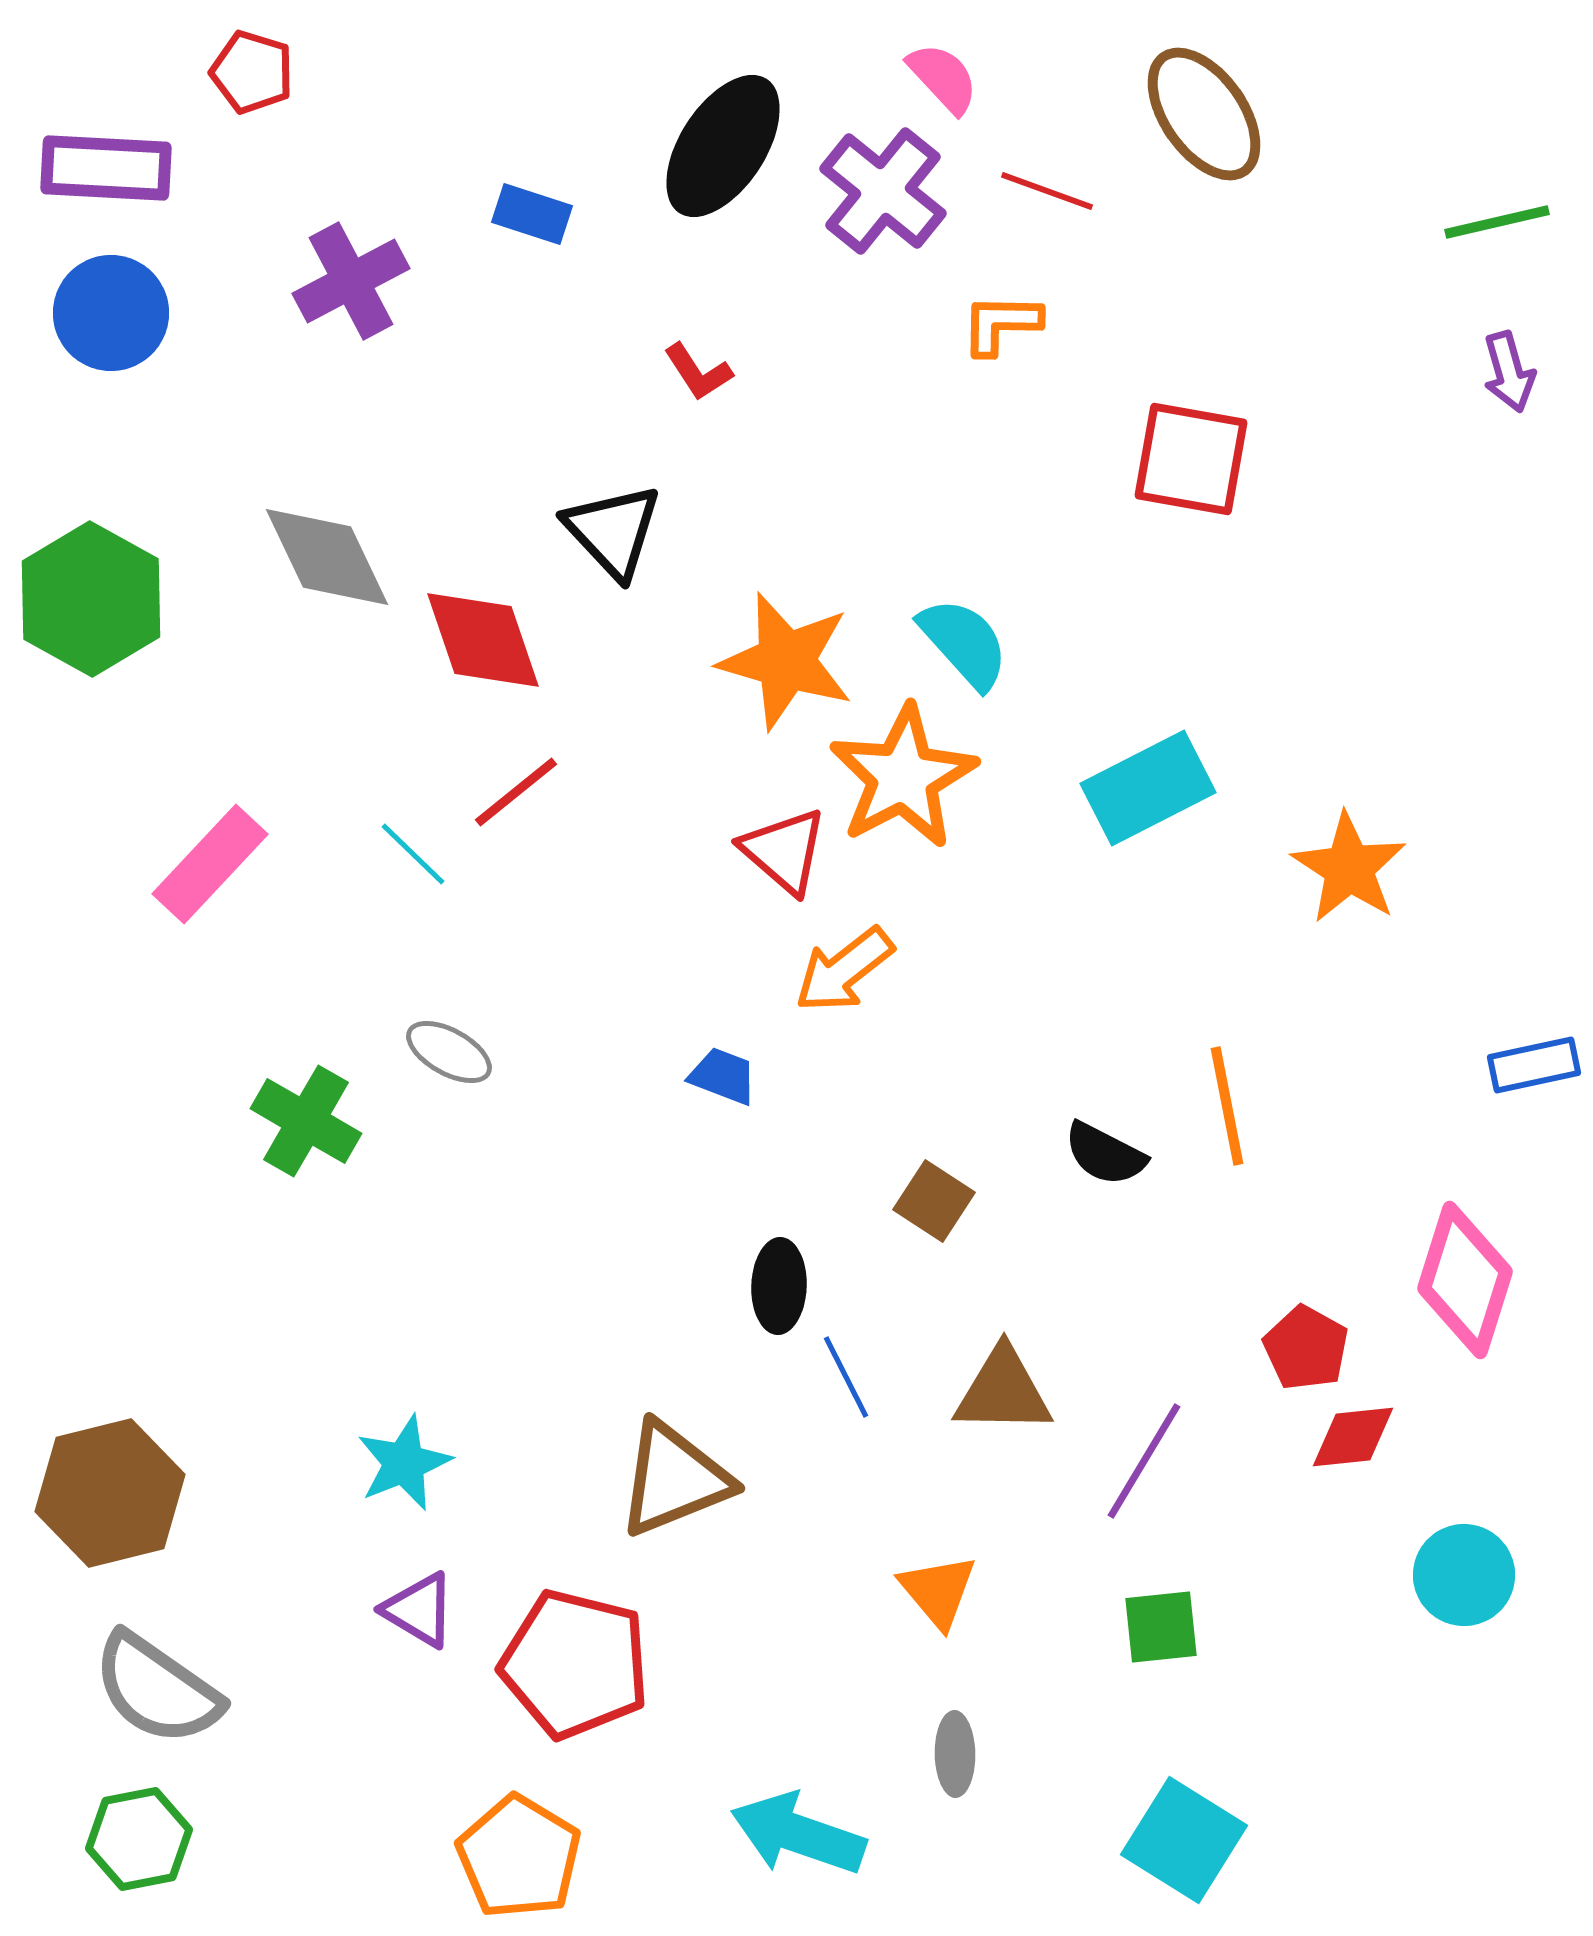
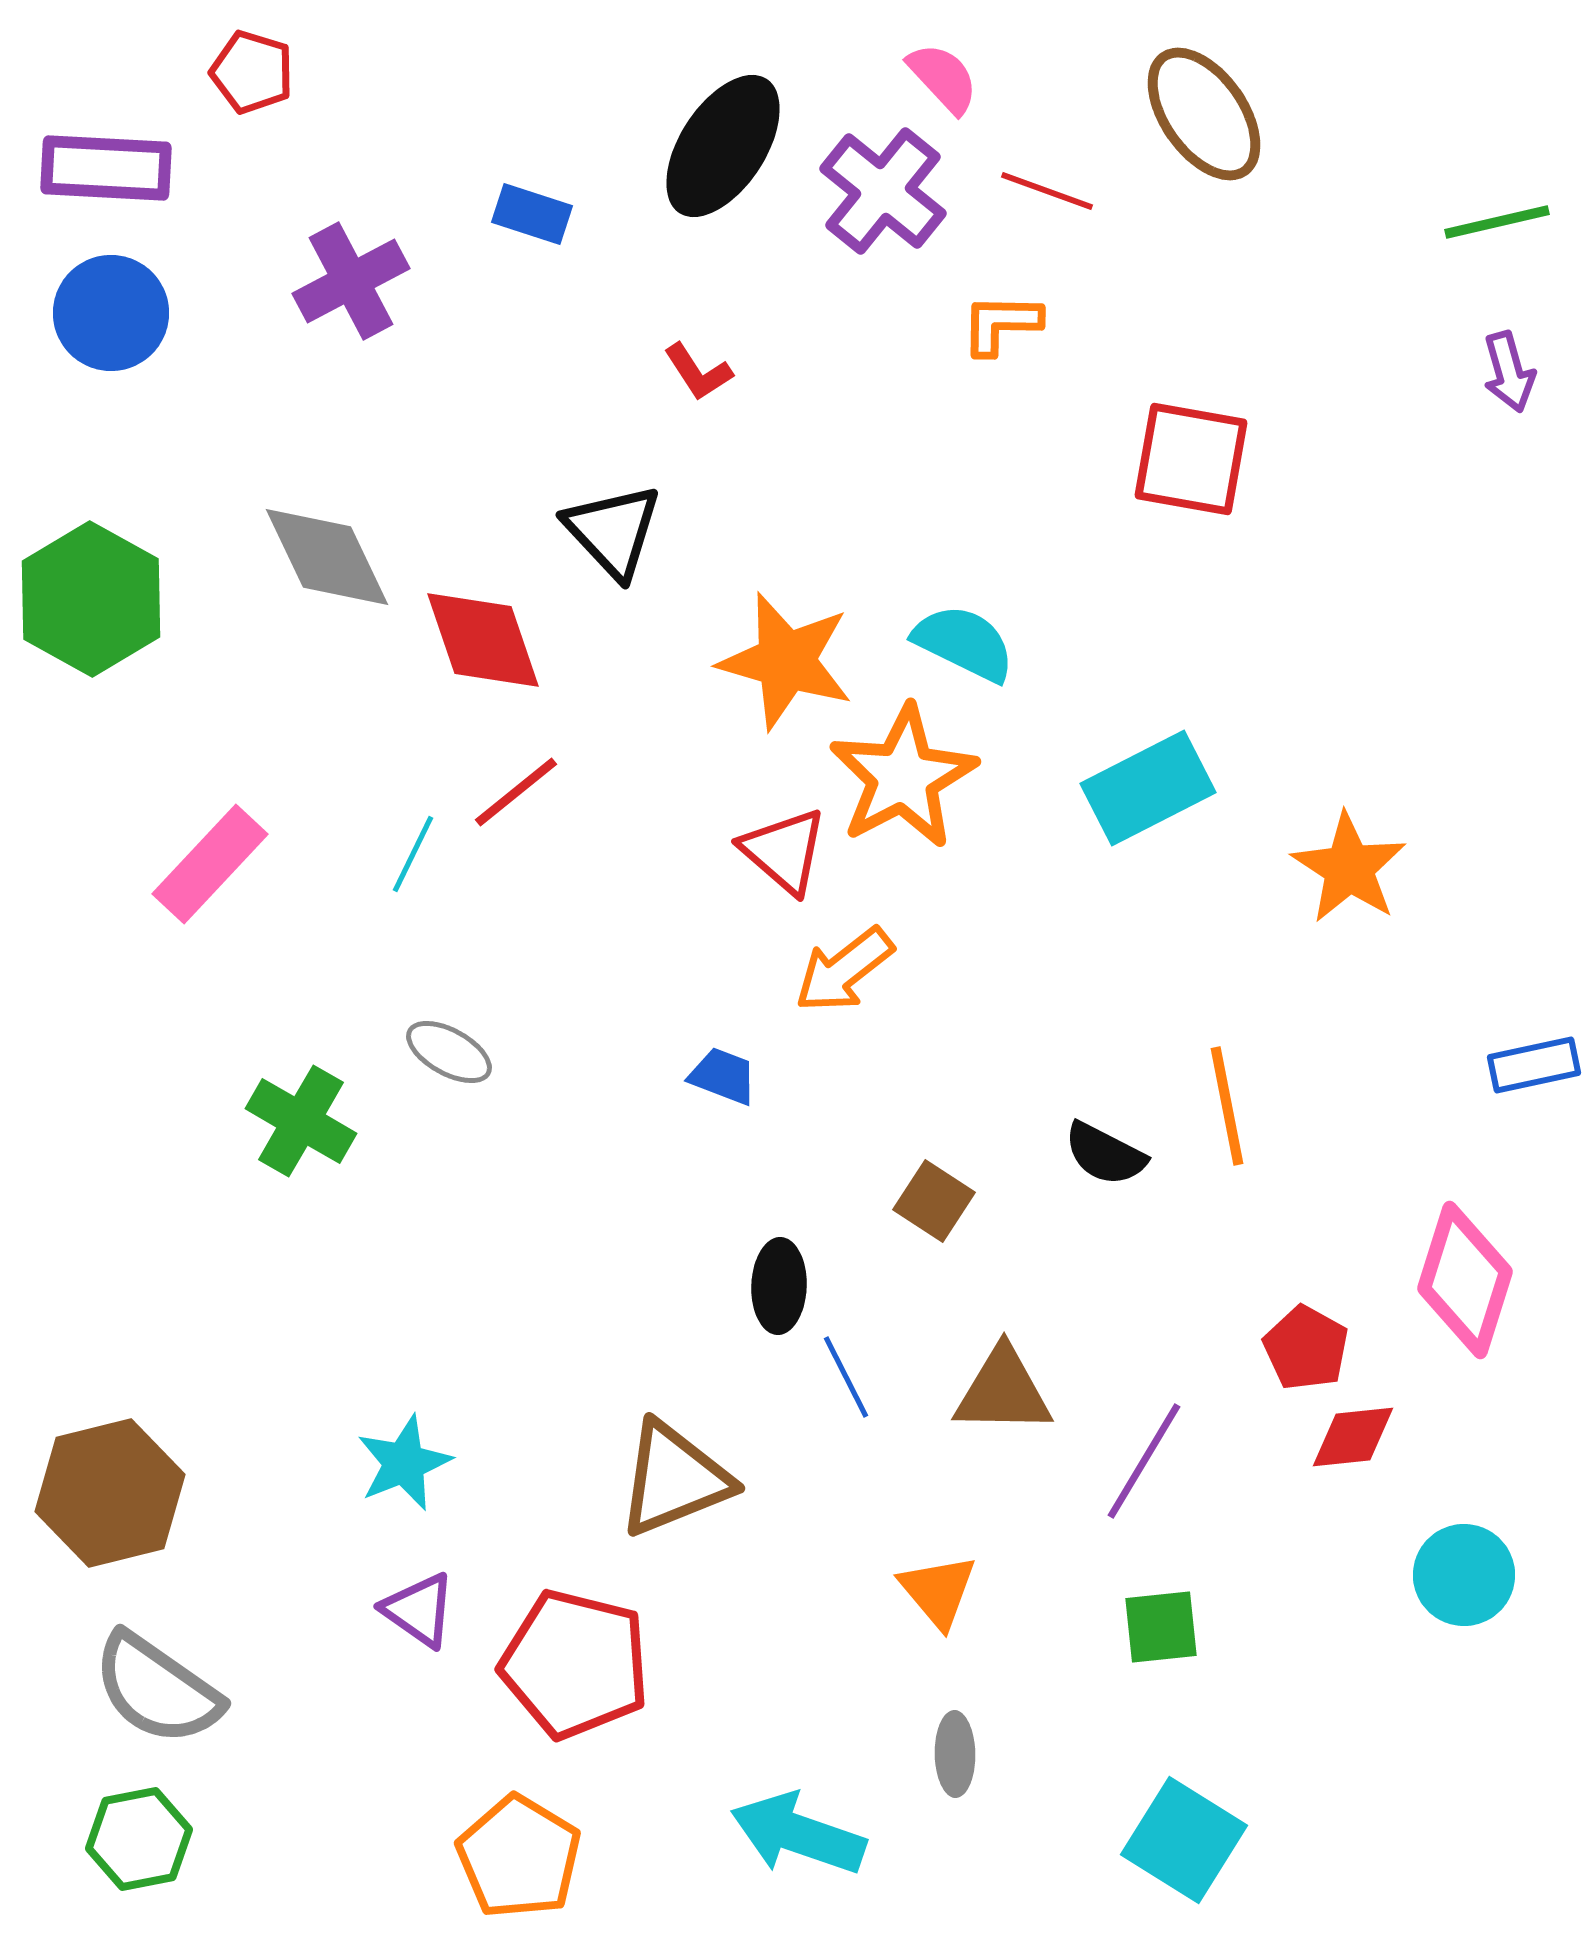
cyan semicircle at (964, 643): rotated 22 degrees counterclockwise
cyan line at (413, 854): rotated 72 degrees clockwise
green cross at (306, 1121): moved 5 px left
purple triangle at (419, 1610): rotated 4 degrees clockwise
